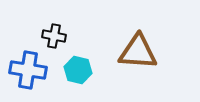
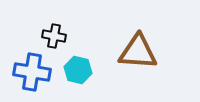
blue cross: moved 4 px right, 2 px down
